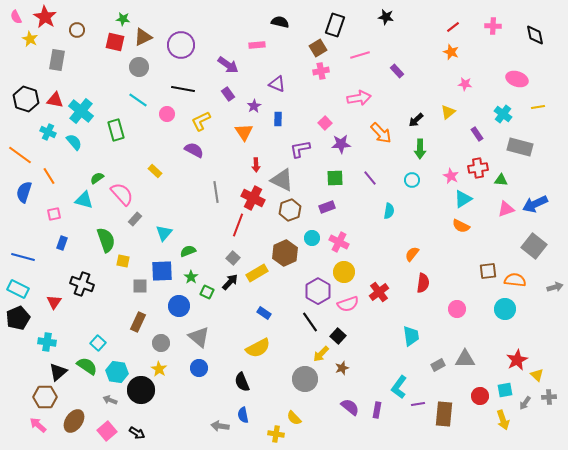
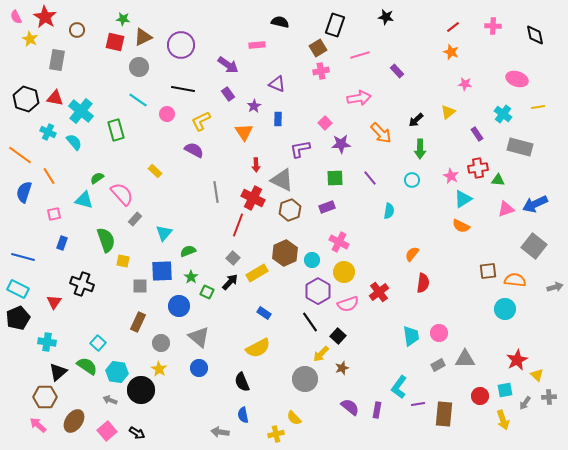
red triangle at (55, 100): moved 2 px up
green triangle at (501, 180): moved 3 px left
cyan circle at (312, 238): moved 22 px down
pink circle at (457, 309): moved 18 px left, 24 px down
gray arrow at (220, 426): moved 6 px down
yellow cross at (276, 434): rotated 21 degrees counterclockwise
